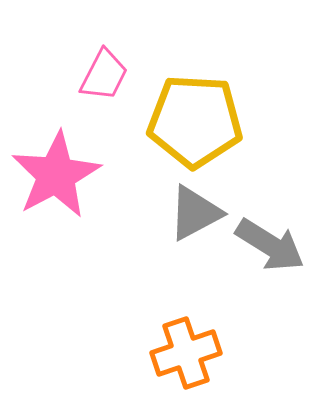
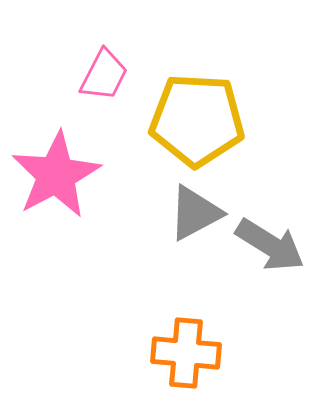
yellow pentagon: moved 2 px right, 1 px up
orange cross: rotated 24 degrees clockwise
